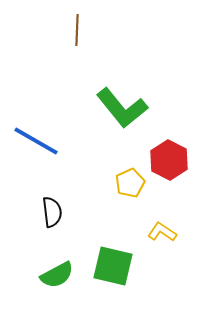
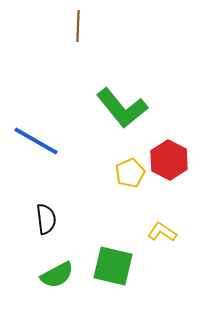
brown line: moved 1 px right, 4 px up
yellow pentagon: moved 10 px up
black semicircle: moved 6 px left, 7 px down
